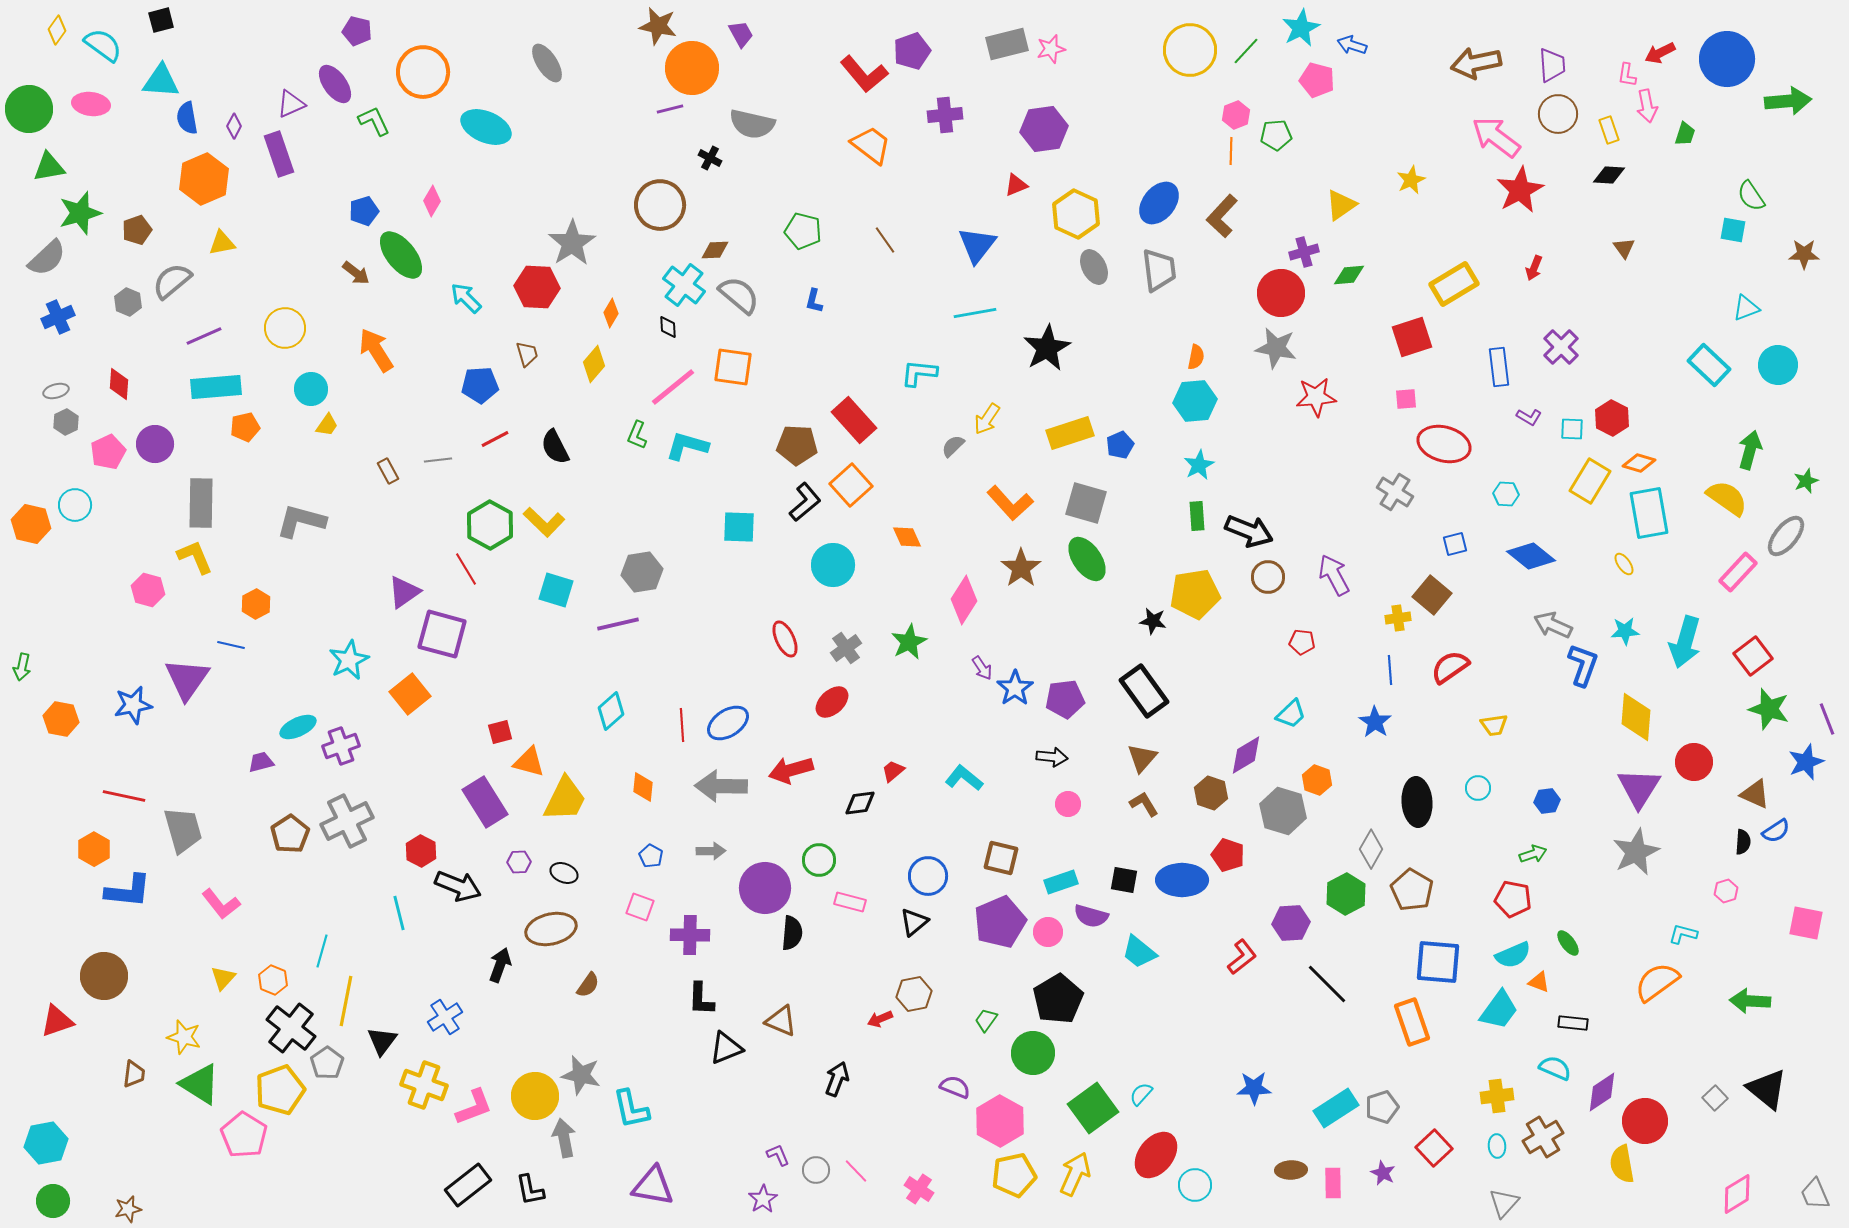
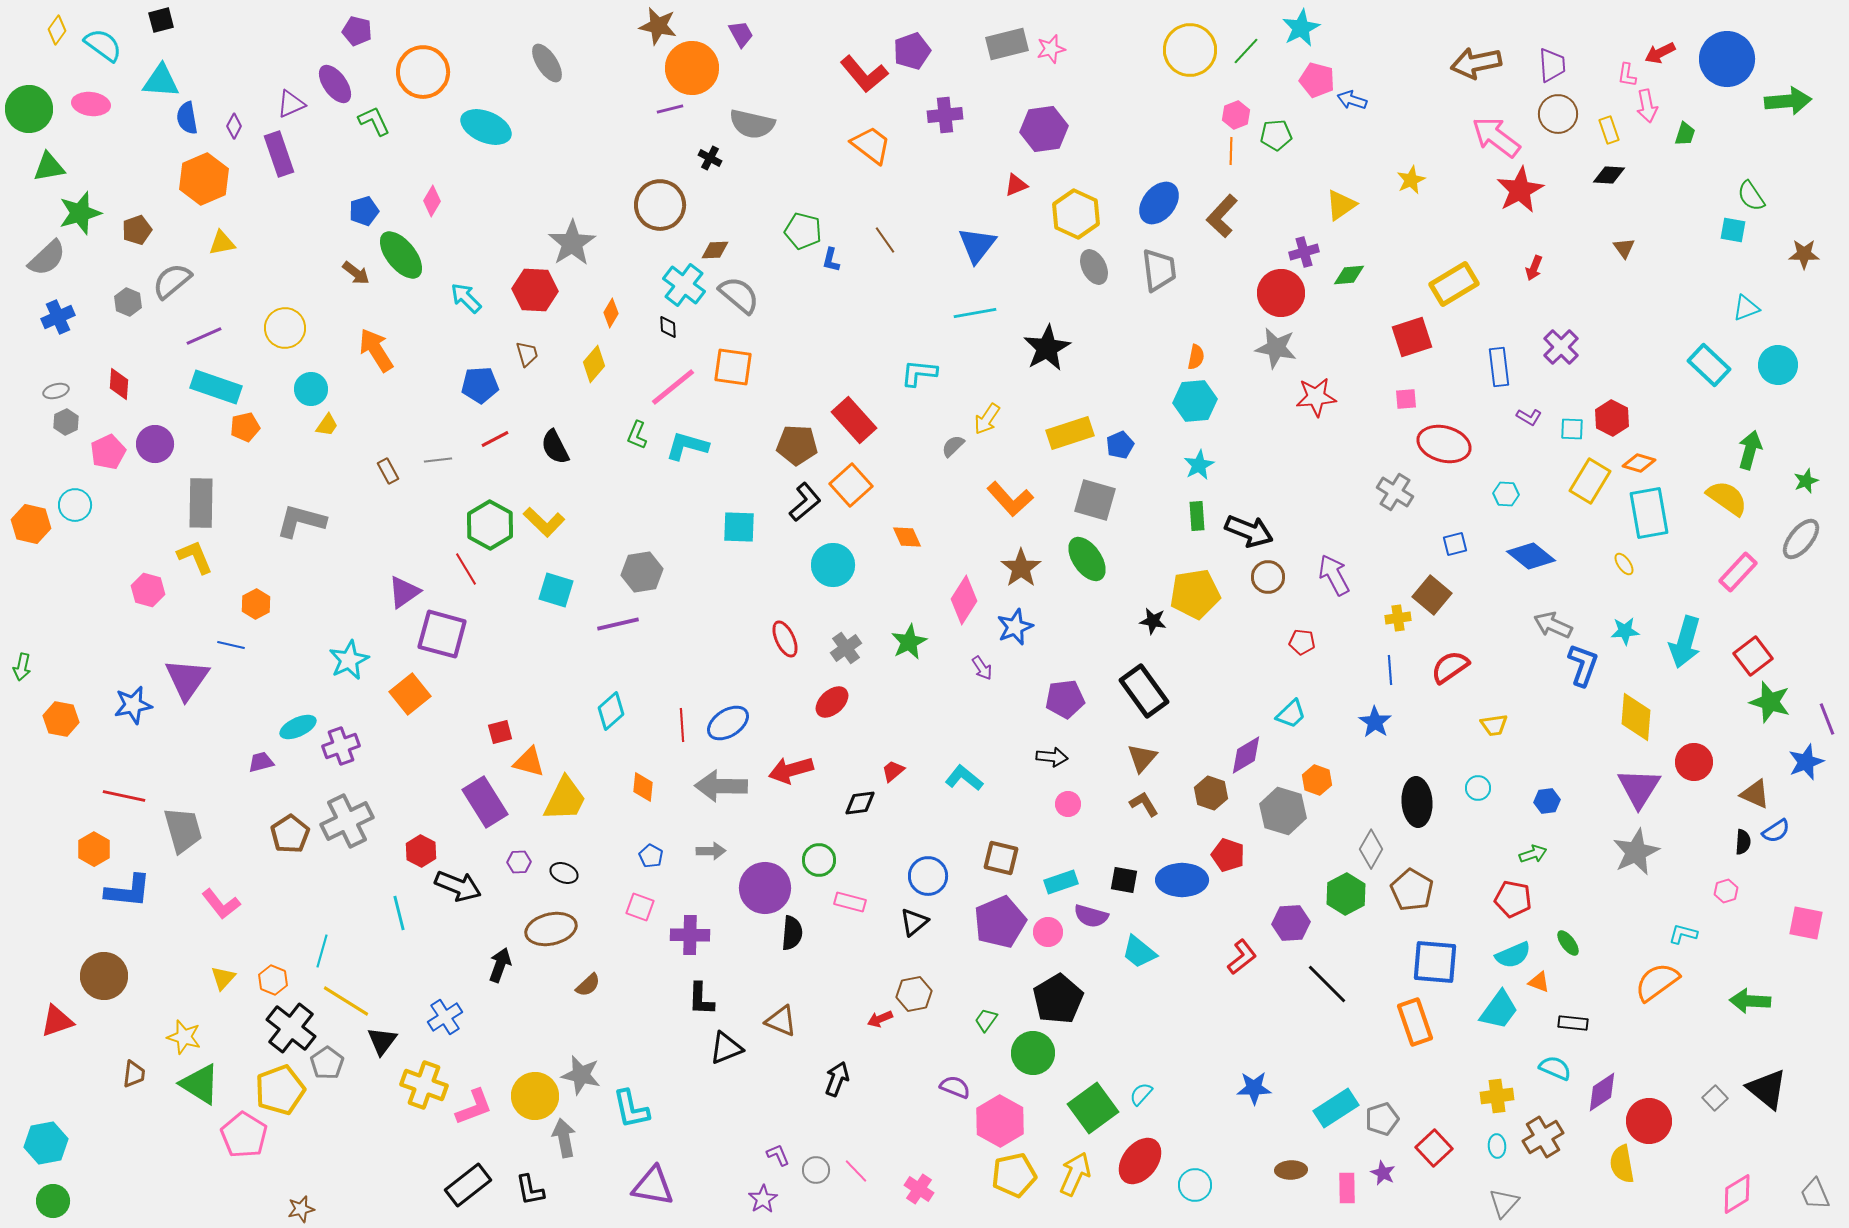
blue arrow at (1352, 45): moved 55 px down
red hexagon at (537, 287): moved 2 px left, 3 px down
blue L-shape at (814, 301): moved 17 px right, 41 px up
cyan rectangle at (216, 387): rotated 24 degrees clockwise
orange L-shape at (1010, 503): moved 4 px up
gray square at (1086, 503): moved 9 px right, 3 px up
gray ellipse at (1786, 536): moved 15 px right, 3 px down
blue star at (1015, 688): moved 61 px up; rotated 12 degrees clockwise
green star at (1769, 709): moved 1 px right, 7 px up
blue square at (1438, 962): moved 3 px left
brown semicircle at (588, 985): rotated 12 degrees clockwise
yellow line at (346, 1001): rotated 69 degrees counterclockwise
orange rectangle at (1412, 1022): moved 3 px right
gray pentagon at (1382, 1107): moved 12 px down
red circle at (1645, 1121): moved 4 px right
red ellipse at (1156, 1155): moved 16 px left, 6 px down
pink rectangle at (1333, 1183): moved 14 px right, 5 px down
brown star at (128, 1209): moved 173 px right
